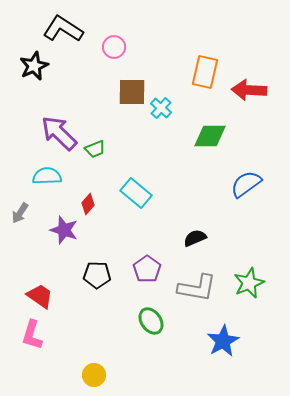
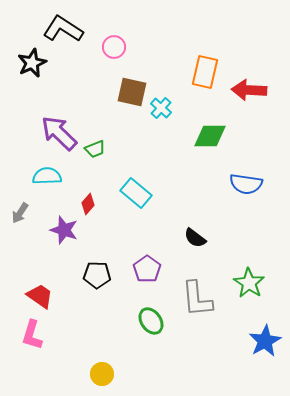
black star: moved 2 px left, 3 px up
brown square: rotated 12 degrees clockwise
blue semicircle: rotated 136 degrees counterclockwise
black semicircle: rotated 120 degrees counterclockwise
green star: rotated 16 degrees counterclockwise
gray L-shape: moved 11 px down; rotated 75 degrees clockwise
blue star: moved 42 px right
yellow circle: moved 8 px right, 1 px up
